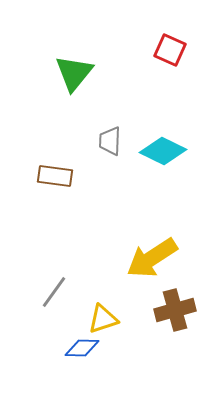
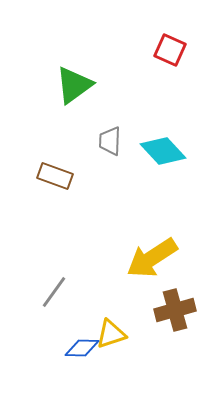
green triangle: moved 12 px down; rotated 15 degrees clockwise
cyan diamond: rotated 21 degrees clockwise
brown rectangle: rotated 12 degrees clockwise
yellow triangle: moved 8 px right, 15 px down
